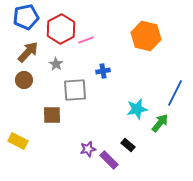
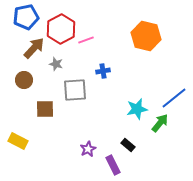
brown arrow: moved 6 px right, 4 px up
gray star: rotated 16 degrees counterclockwise
blue line: moved 1 px left, 5 px down; rotated 24 degrees clockwise
brown square: moved 7 px left, 6 px up
purple star: rotated 14 degrees counterclockwise
purple rectangle: moved 4 px right, 5 px down; rotated 18 degrees clockwise
